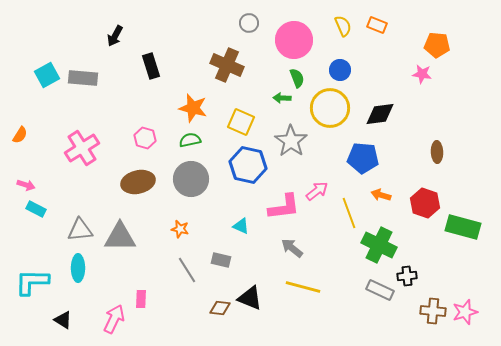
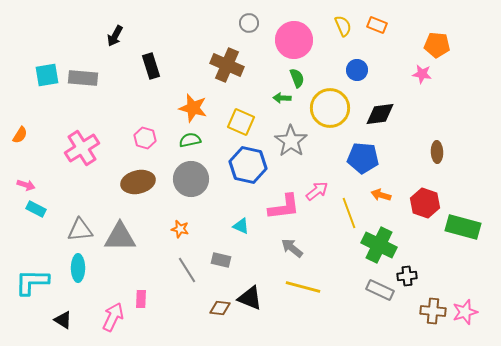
blue circle at (340, 70): moved 17 px right
cyan square at (47, 75): rotated 20 degrees clockwise
pink arrow at (114, 319): moved 1 px left, 2 px up
